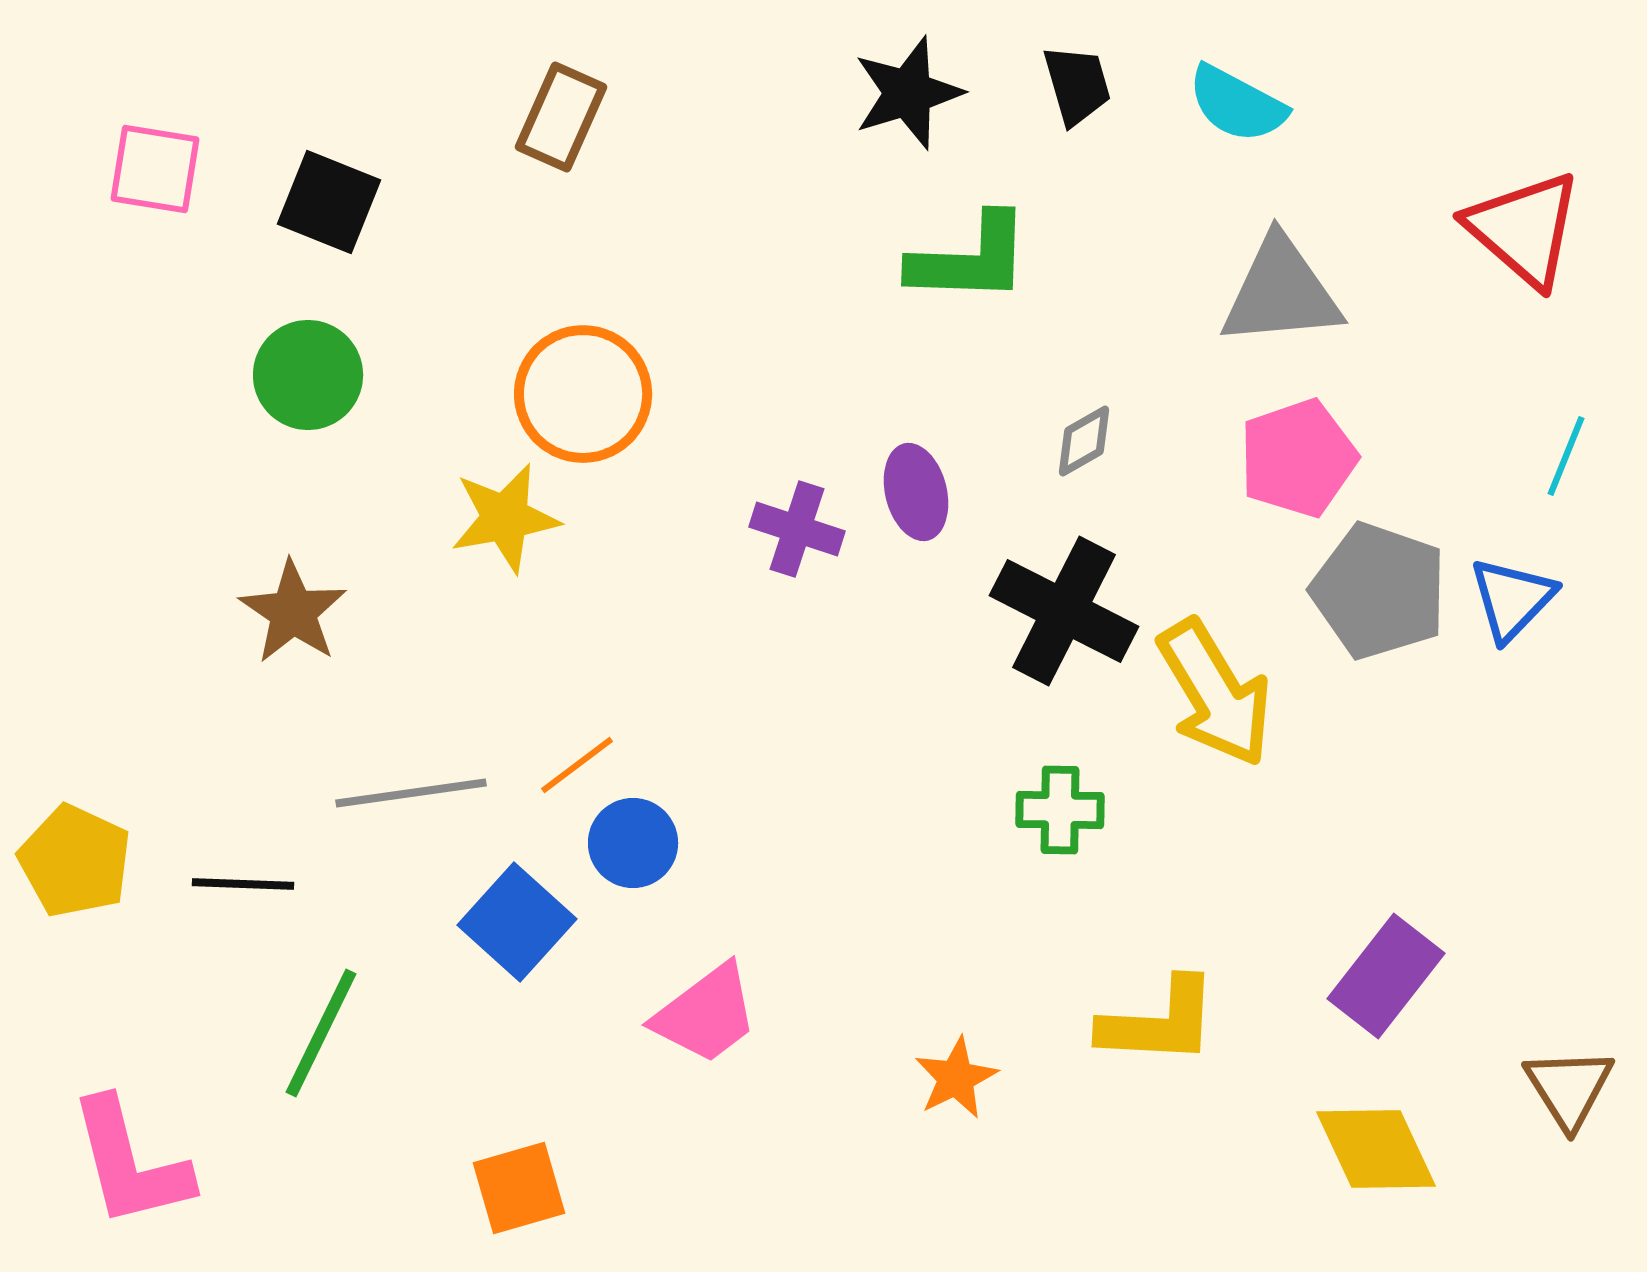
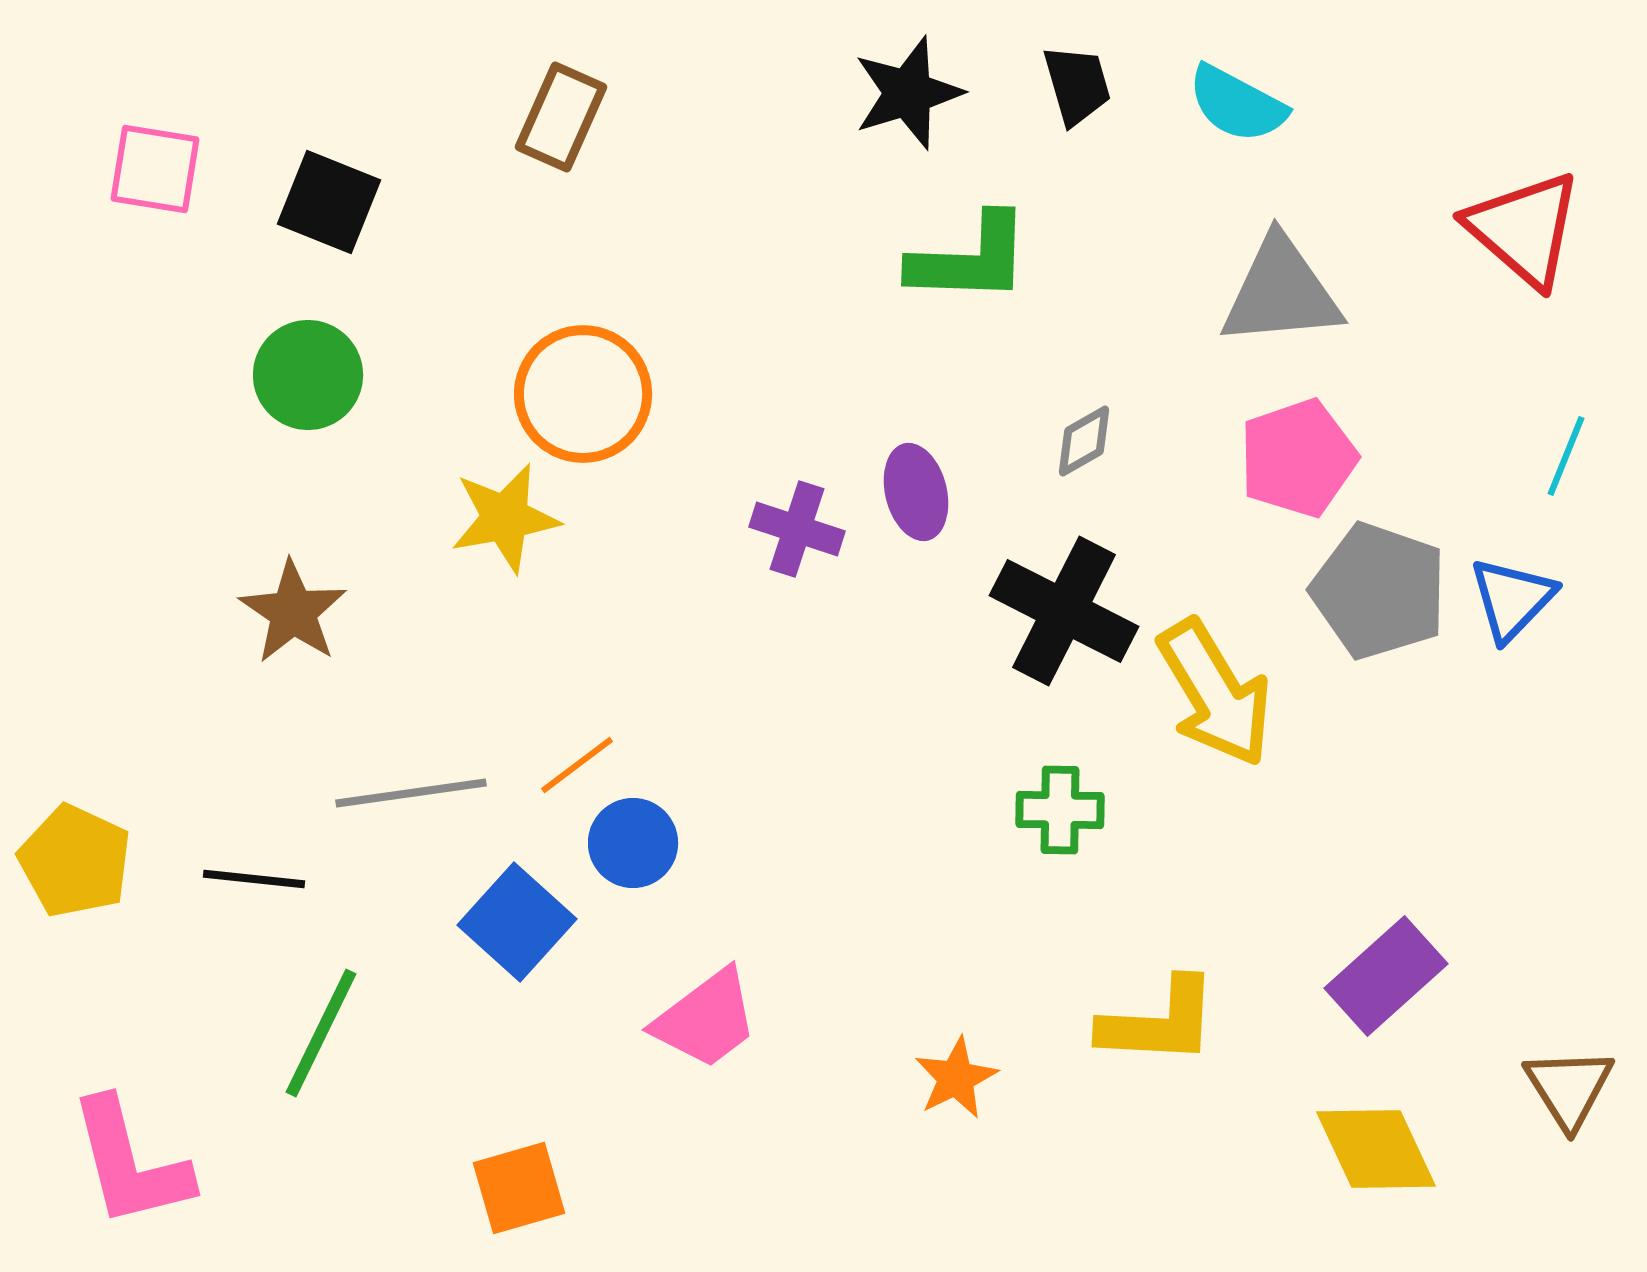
black line: moved 11 px right, 5 px up; rotated 4 degrees clockwise
purple rectangle: rotated 10 degrees clockwise
pink trapezoid: moved 5 px down
